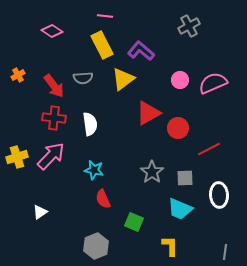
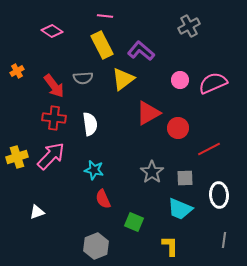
orange cross: moved 1 px left, 4 px up
white triangle: moved 3 px left; rotated 14 degrees clockwise
gray line: moved 1 px left, 12 px up
